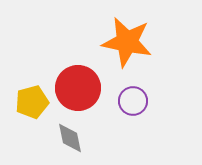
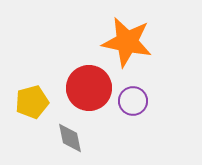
red circle: moved 11 px right
